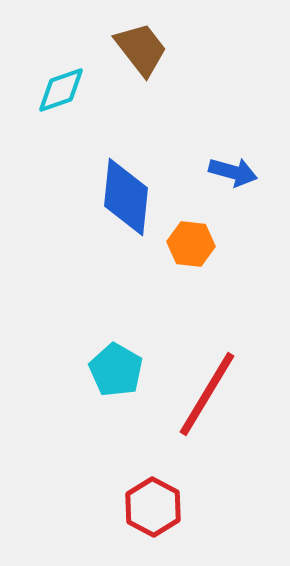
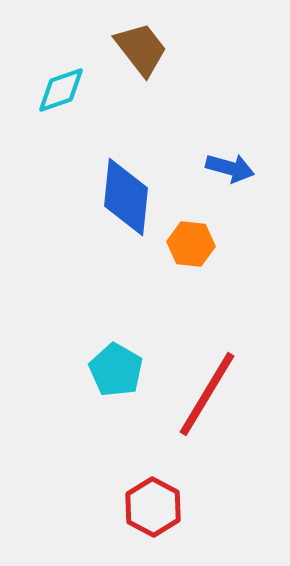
blue arrow: moved 3 px left, 4 px up
